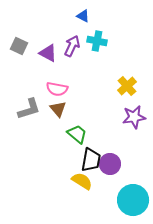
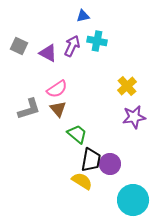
blue triangle: rotated 40 degrees counterclockwise
pink semicircle: rotated 45 degrees counterclockwise
